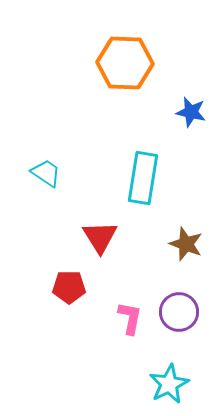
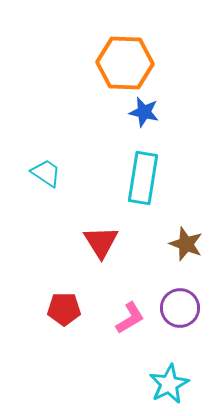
blue star: moved 47 px left
red triangle: moved 1 px right, 5 px down
red pentagon: moved 5 px left, 22 px down
purple circle: moved 1 px right, 4 px up
pink L-shape: rotated 48 degrees clockwise
